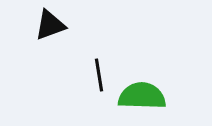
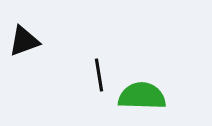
black triangle: moved 26 px left, 16 px down
